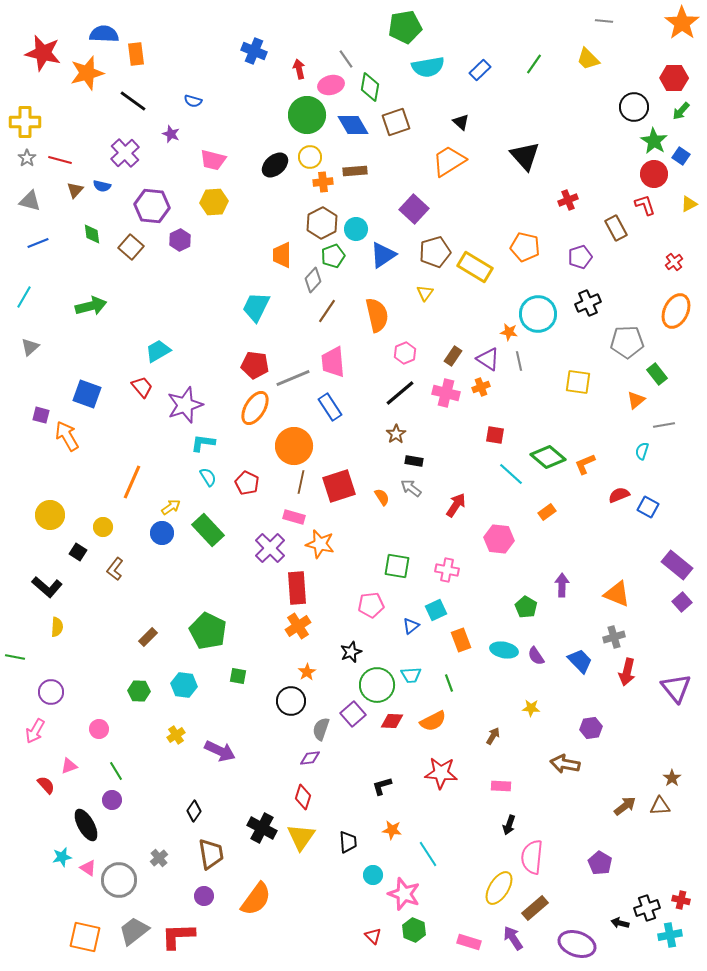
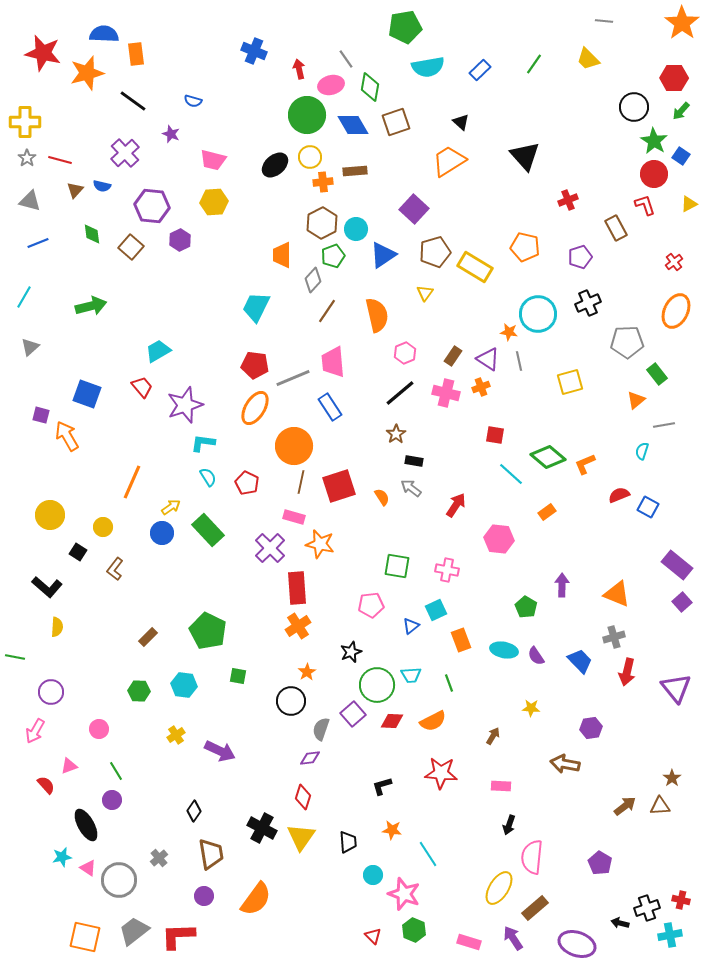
yellow square at (578, 382): moved 8 px left; rotated 24 degrees counterclockwise
